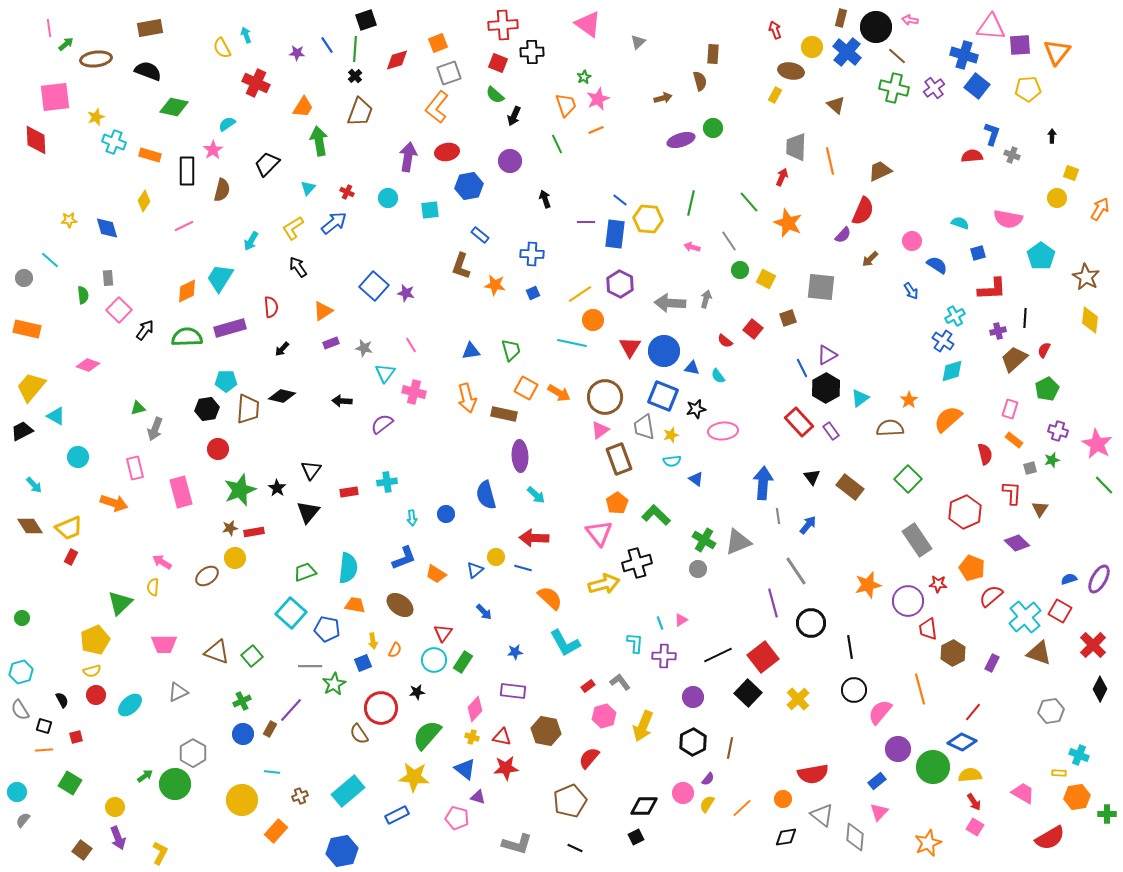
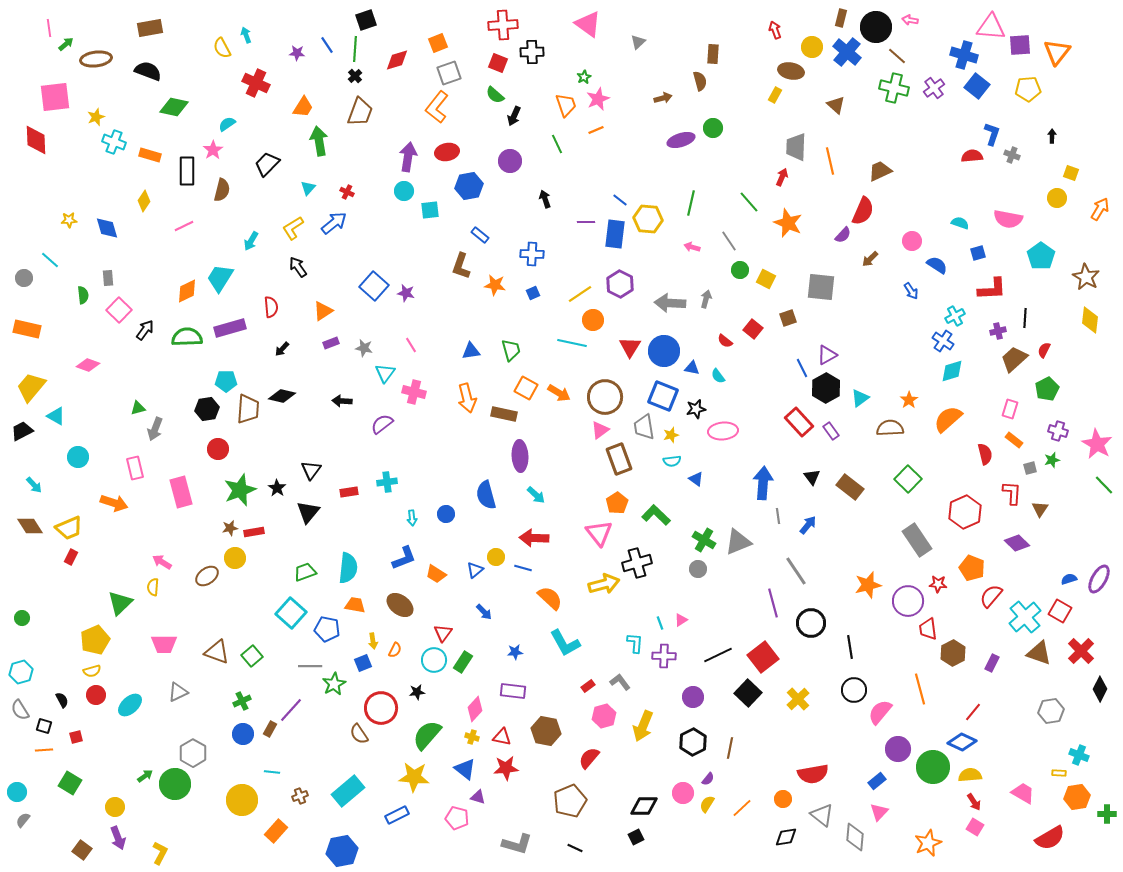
cyan circle at (388, 198): moved 16 px right, 7 px up
red semicircle at (991, 596): rotated 10 degrees counterclockwise
red cross at (1093, 645): moved 12 px left, 6 px down
